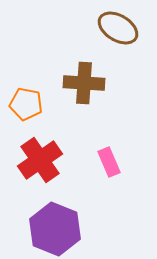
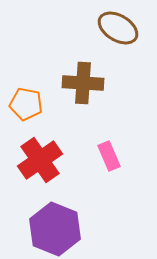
brown cross: moved 1 px left
pink rectangle: moved 6 px up
